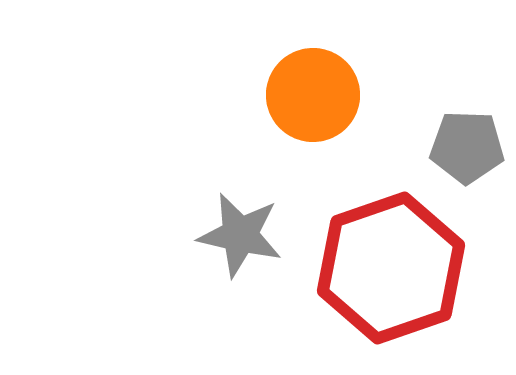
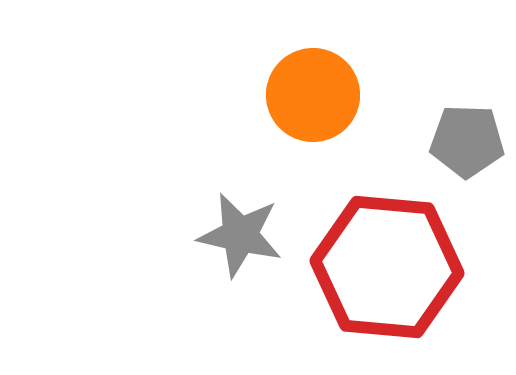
gray pentagon: moved 6 px up
red hexagon: moved 4 px left, 1 px up; rotated 24 degrees clockwise
